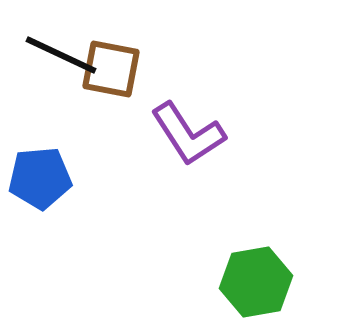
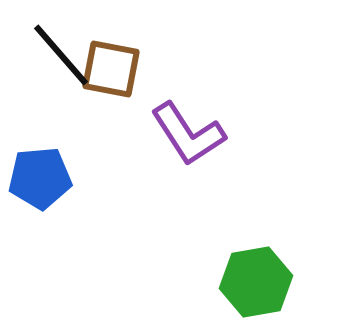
black line: rotated 24 degrees clockwise
